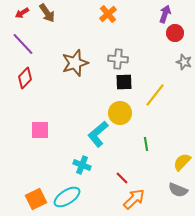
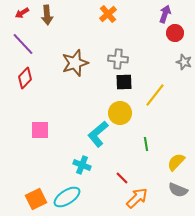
brown arrow: moved 2 px down; rotated 30 degrees clockwise
yellow semicircle: moved 6 px left
orange arrow: moved 3 px right, 1 px up
